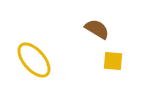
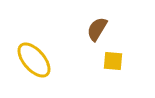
brown semicircle: rotated 90 degrees counterclockwise
